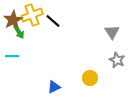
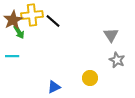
yellow cross: rotated 15 degrees clockwise
gray triangle: moved 1 px left, 3 px down
